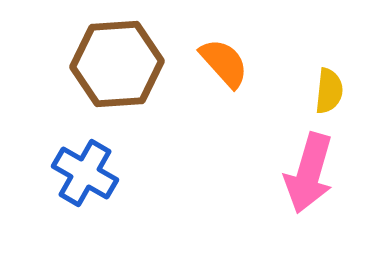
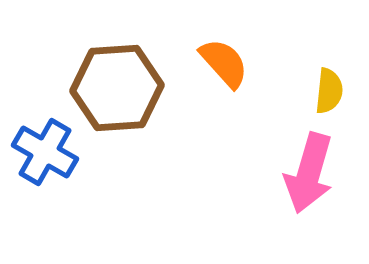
brown hexagon: moved 24 px down
blue cross: moved 40 px left, 21 px up
